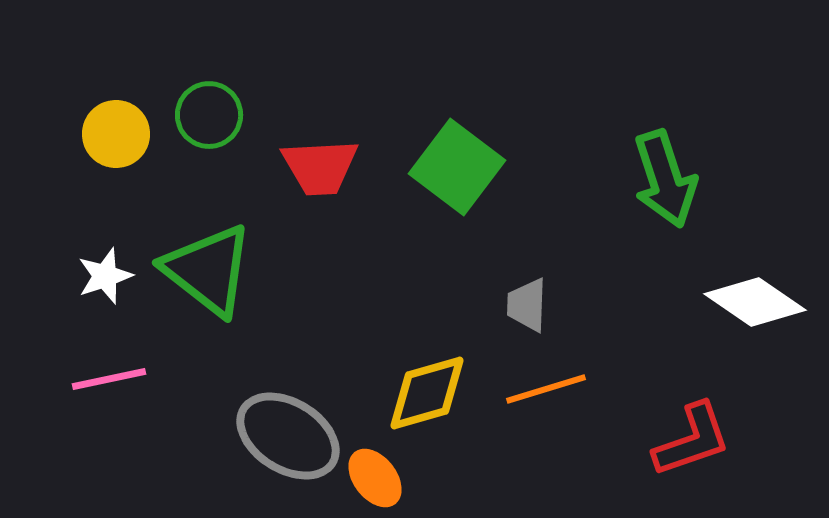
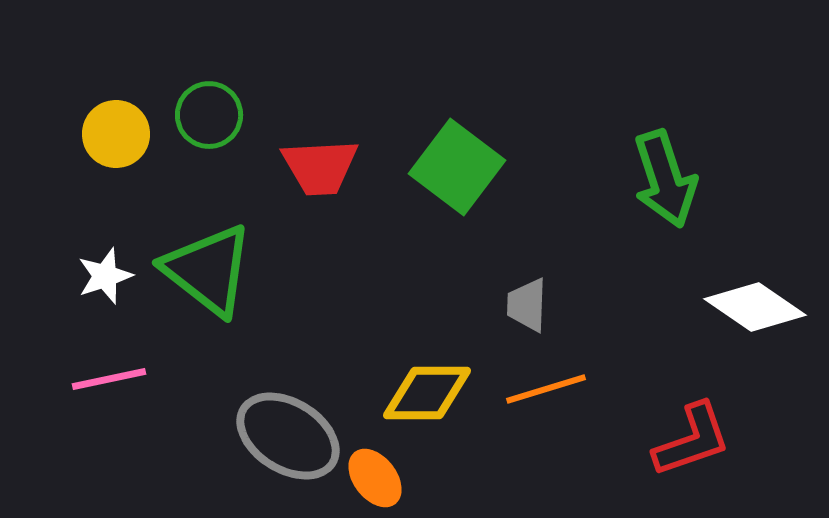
white diamond: moved 5 px down
yellow diamond: rotated 16 degrees clockwise
